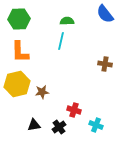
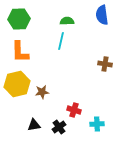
blue semicircle: moved 3 px left, 1 px down; rotated 30 degrees clockwise
cyan cross: moved 1 px right, 1 px up; rotated 24 degrees counterclockwise
